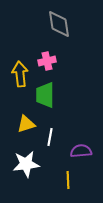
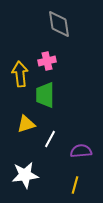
white line: moved 2 px down; rotated 18 degrees clockwise
white star: moved 1 px left, 11 px down
yellow line: moved 7 px right, 5 px down; rotated 18 degrees clockwise
